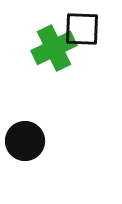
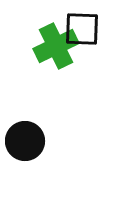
green cross: moved 2 px right, 2 px up
